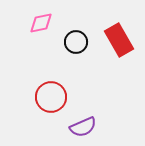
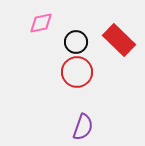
red rectangle: rotated 16 degrees counterclockwise
red circle: moved 26 px right, 25 px up
purple semicircle: rotated 48 degrees counterclockwise
